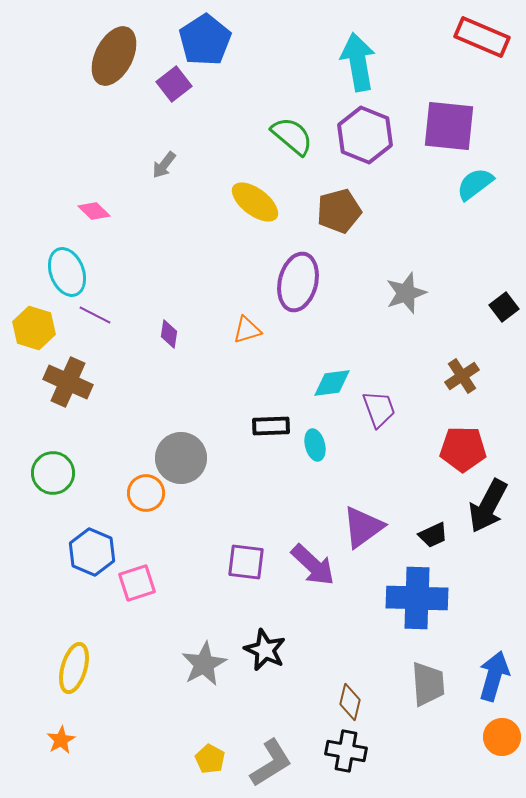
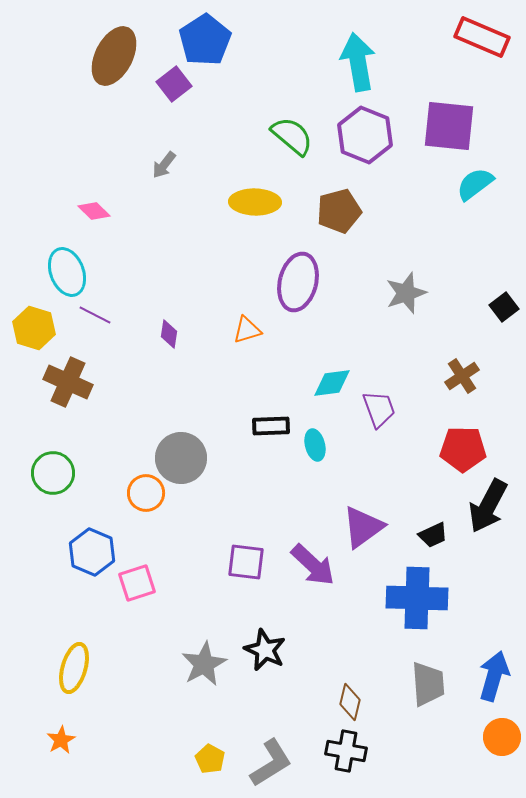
yellow ellipse at (255, 202): rotated 36 degrees counterclockwise
